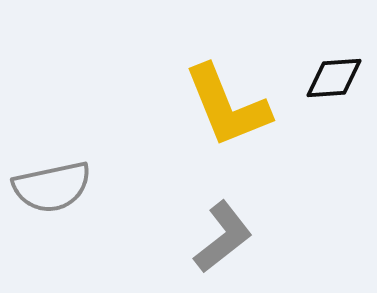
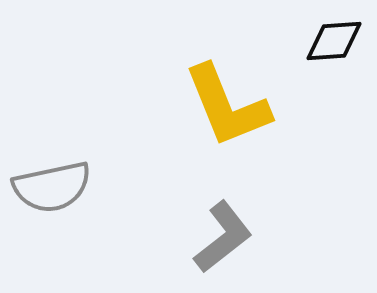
black diamond: moved 37 px up
